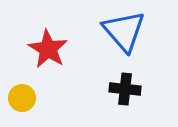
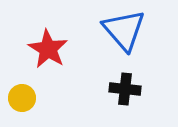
blue triangle: moved 1 px up
